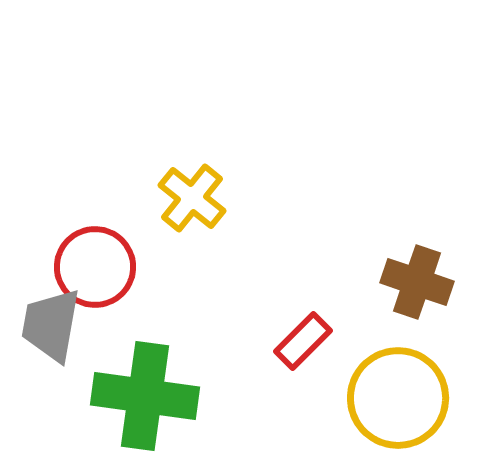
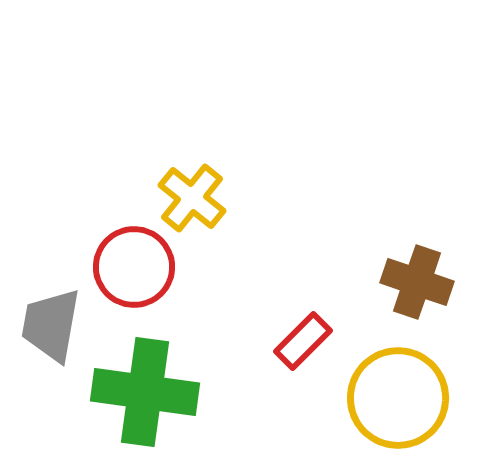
red circle: moved 39 px right
green cross: moved 4 px up
